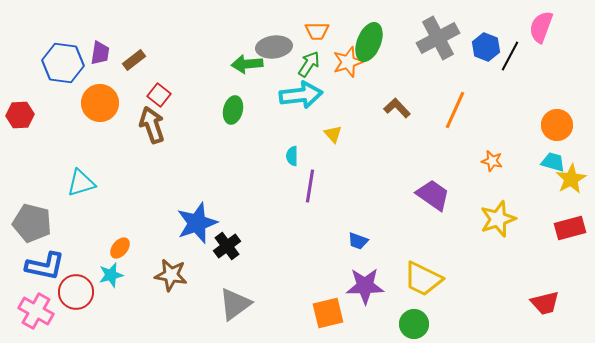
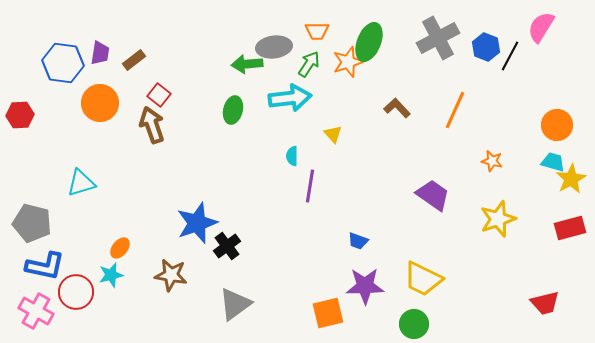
pink semicircle at (541, 27): rotated 12 degrees clockwise
cyan arrow at (301, 95): moved 11 px left, 3 px down
